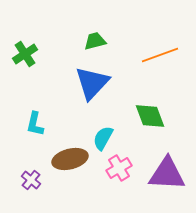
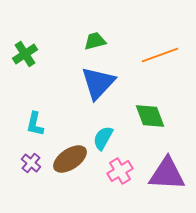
blue triangle: moved 6 px right
brown ellipse: rotated 20 degrees counterclockwise
pink cross: moved 1 px right, 3 px down
purple cross: moved 17 px up
